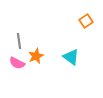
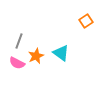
gray line: rotated 28 degrees clockwise
cyan triangle: moved 10 px left, 4 px up
